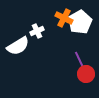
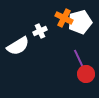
white pentagon: rotated 15 degrees clockwise
white cross: moved 3 px right
purple line: moved 1 px left, 2 px up
